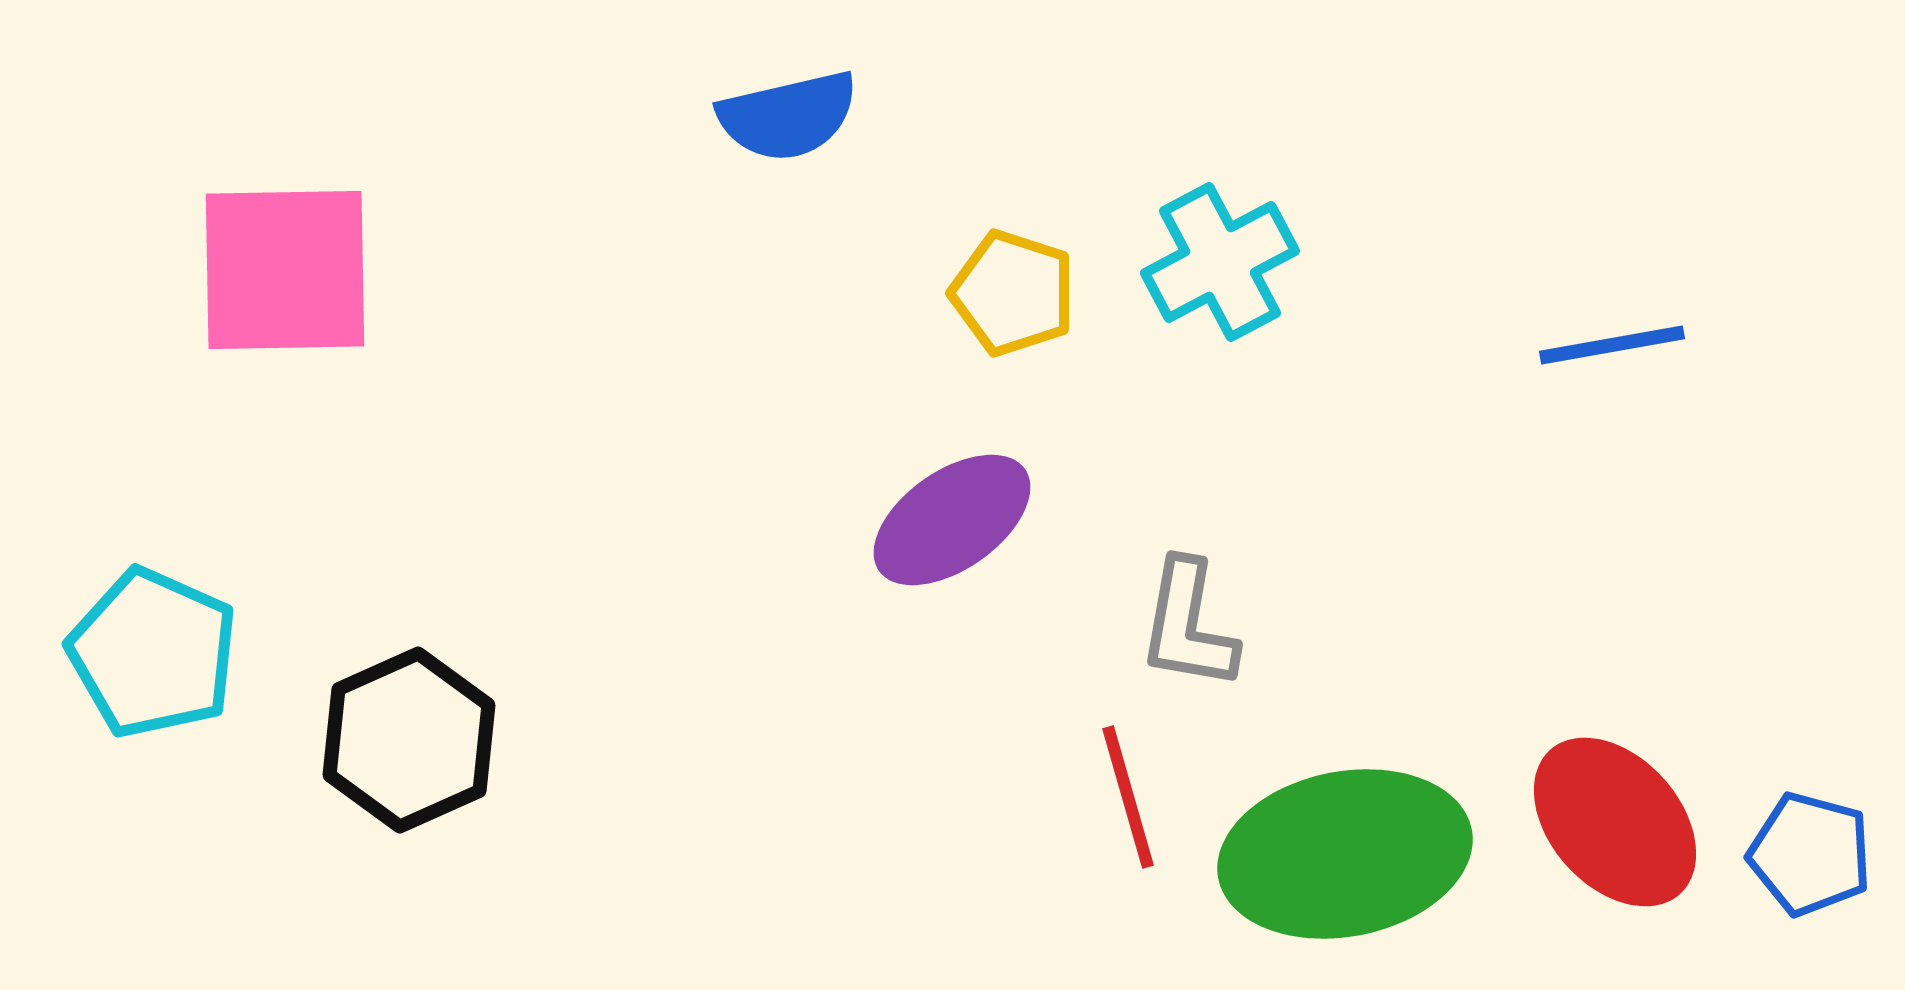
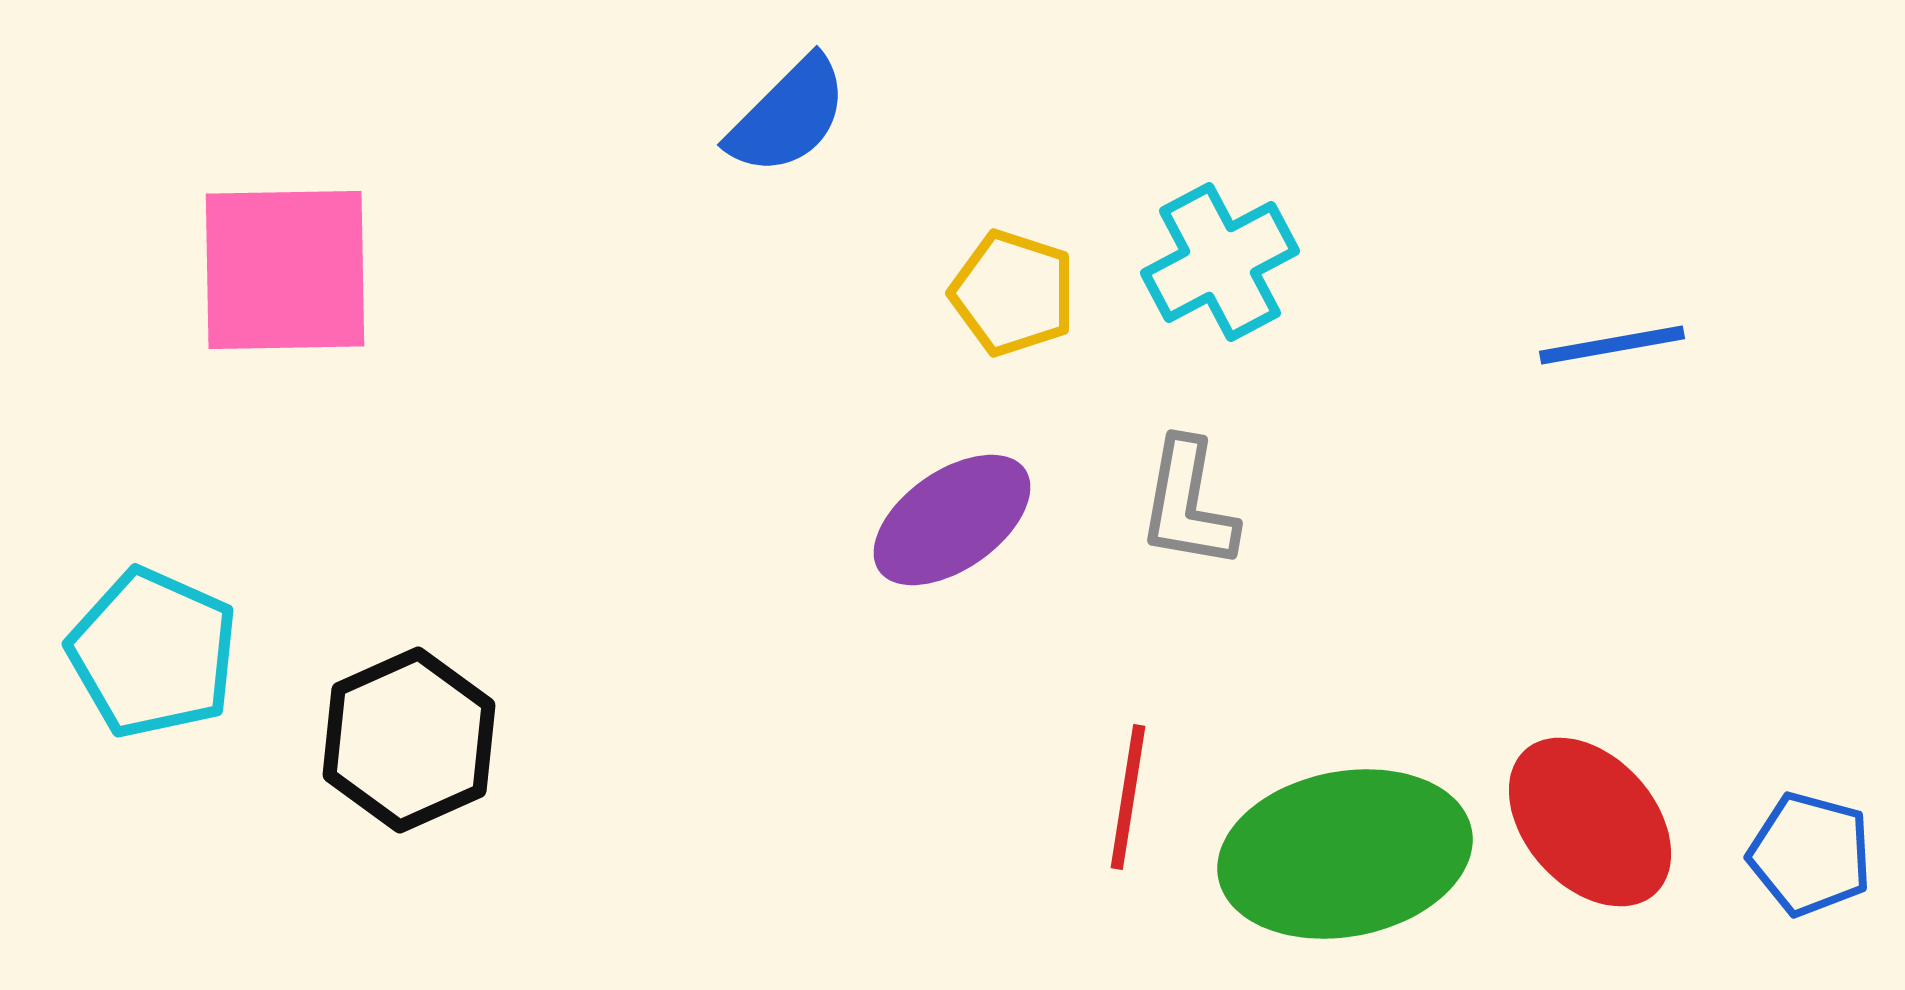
blue semicircle: rotated 32 degrees counterclockwise
gray L-shape: moved 121 px up
red line: rotated 25 degrees clockwise
red ellipse: moved 25 px left
